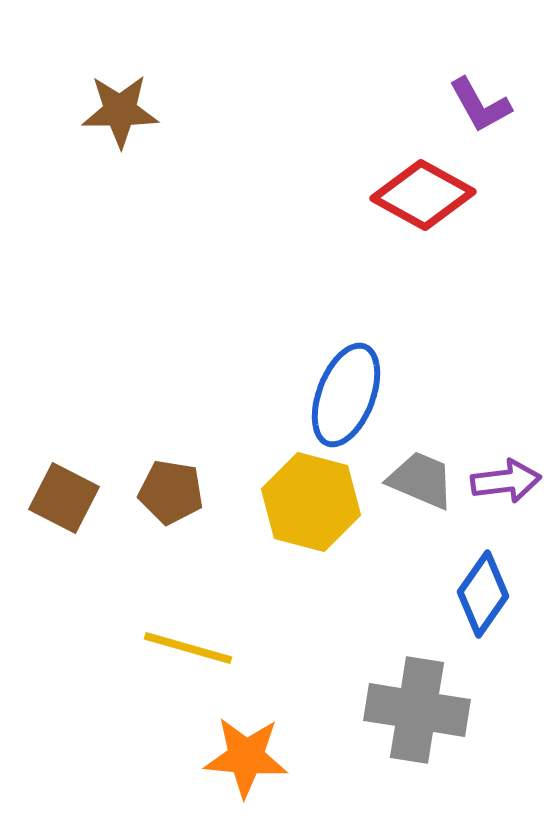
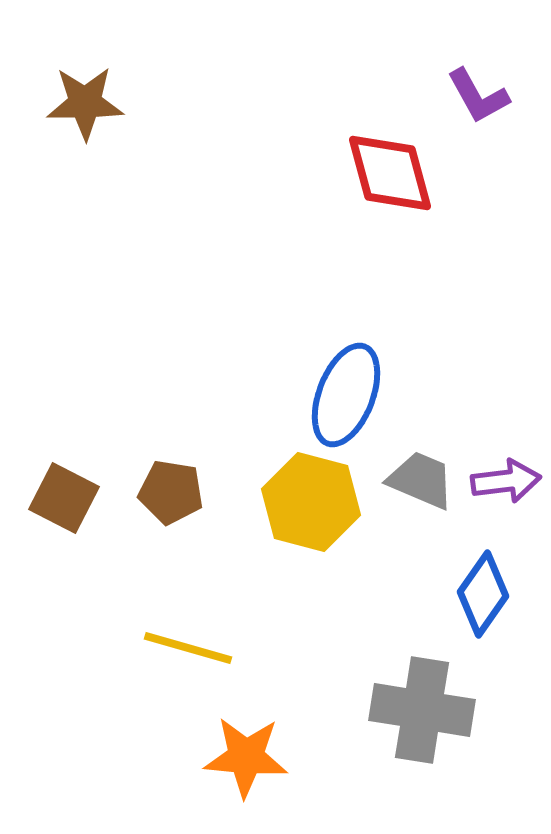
purple L-shape: moved 2 px left, 9 px up
brown star: moved 35 px left, 8 px up
red diamond: moved 33 px left, 22 px up; rotated 46 degrees clockwise
gray cross: moved 5 px right
